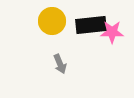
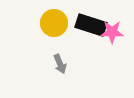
yellow circle: moved 2 px right, 2 px down
black rectangle: rotated 24 degrees clockwise
